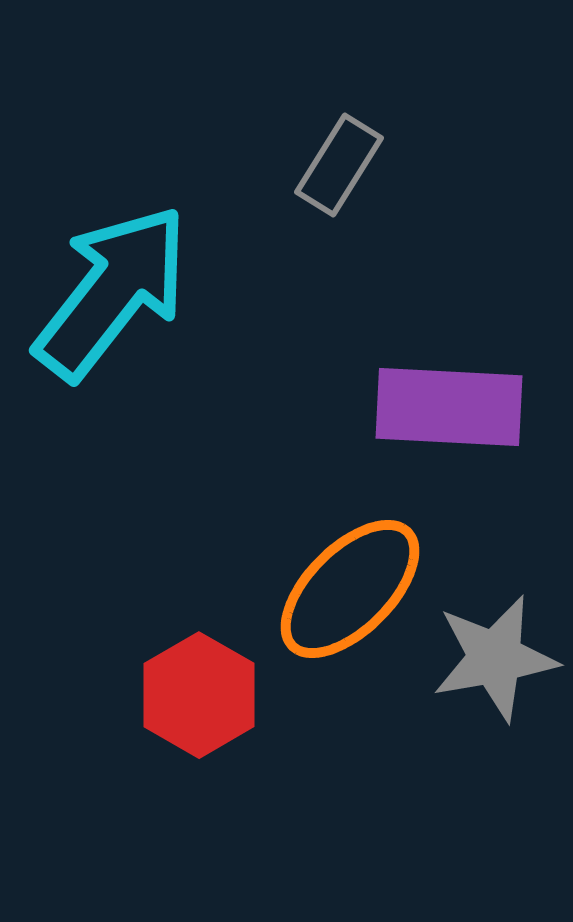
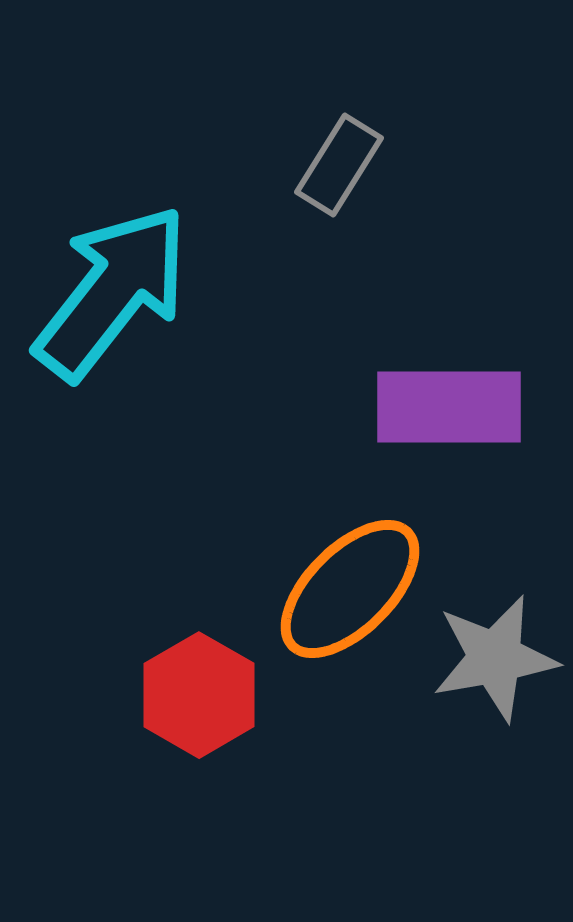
purple rectangle: rotated 3 degrees counterclockwise
